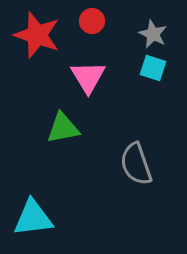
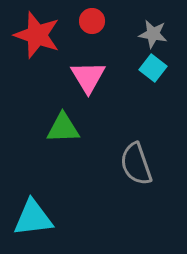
gray star: rotated 16 degrees counterclockwise
cyan square: rotated 20 degrees clockwise
green triangle: rotated 9 degrees clockwise
